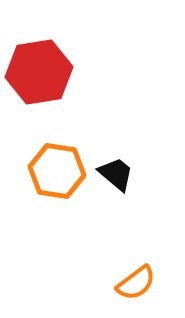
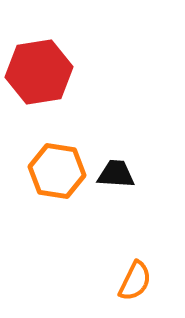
black trapezoid: rotated 36 degrees counterclockwise
orange semicircle: moved 1 px left, 2 px up; rotated 27 degrees counterclockwise
